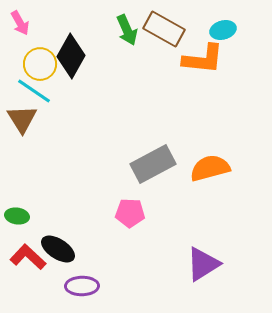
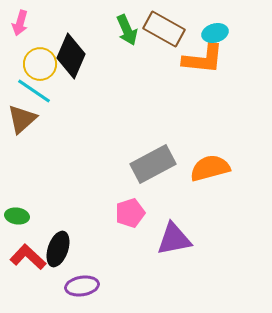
pink arrow: rotated 45 degrees clockwise
cyan ellipse: moved 8 px left, 3 px down
black diamond: rotated 6 degrees counterclockwise
brown triangle: rotated 20 degrees clockwise
pink pentagon: rotated 20 degrees counterclockwise
black ellipse: rotated 76 degrees clockwise
purple triangle: moved 29 px left, 25 px up; rotated 21 degrees clockwise
purple ellipse: rotated 8 degrees counterclockwise
